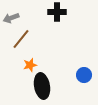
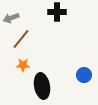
orange star: moved 7 px left; rotated 16 degrees clockwise
